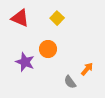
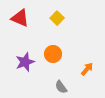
orange circle: moved 5 px right, 5 px down
purple star: rotated 30 degrees clockwise
gray semicircle: moved 9 px left, 5 px down
